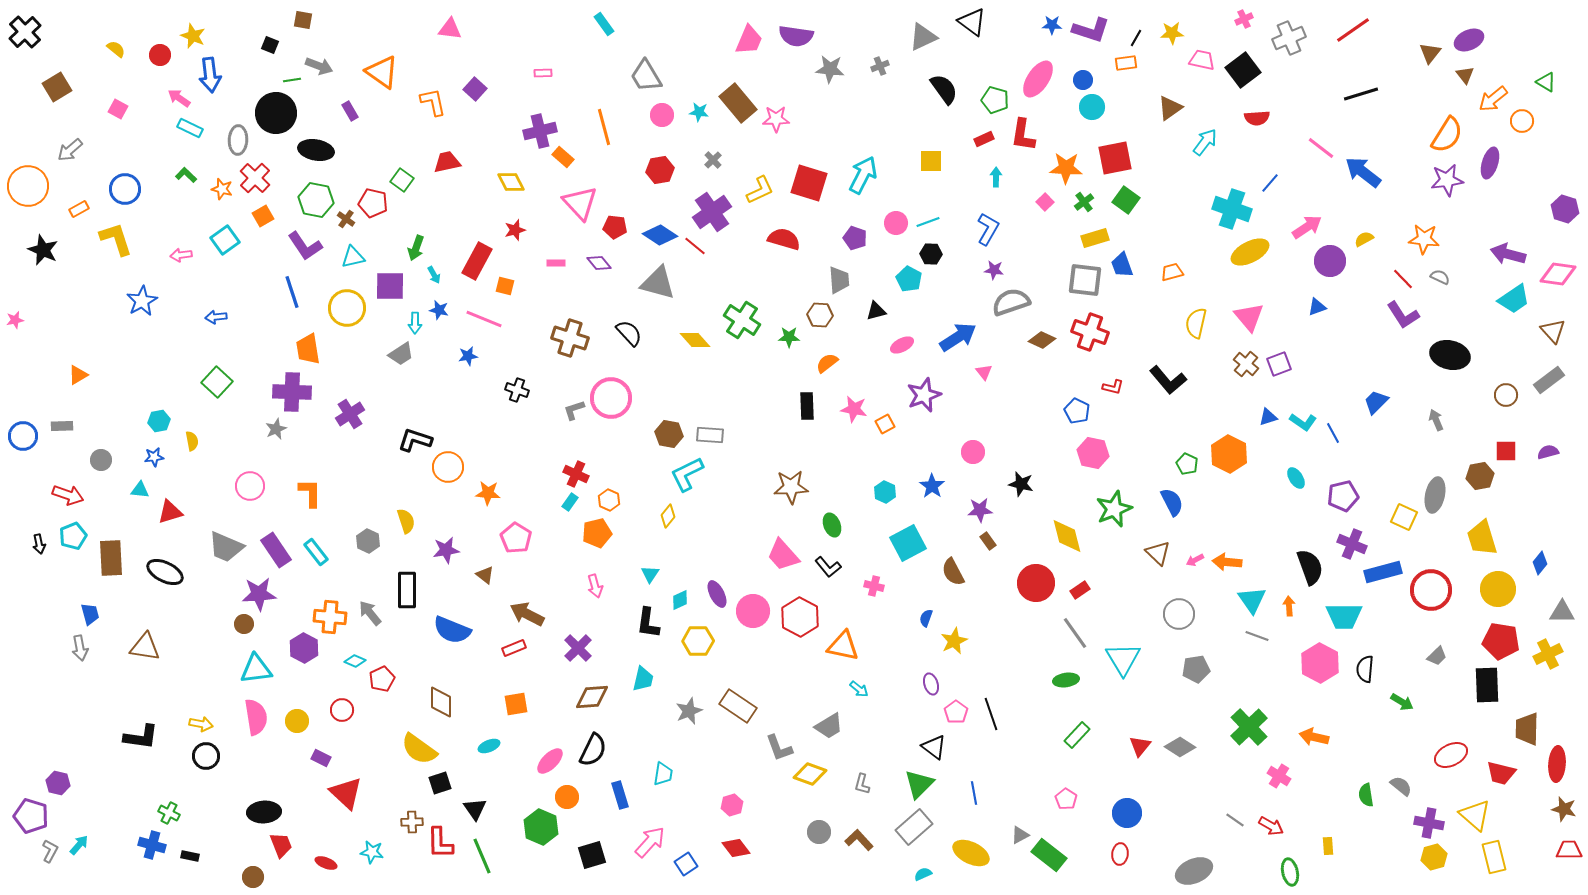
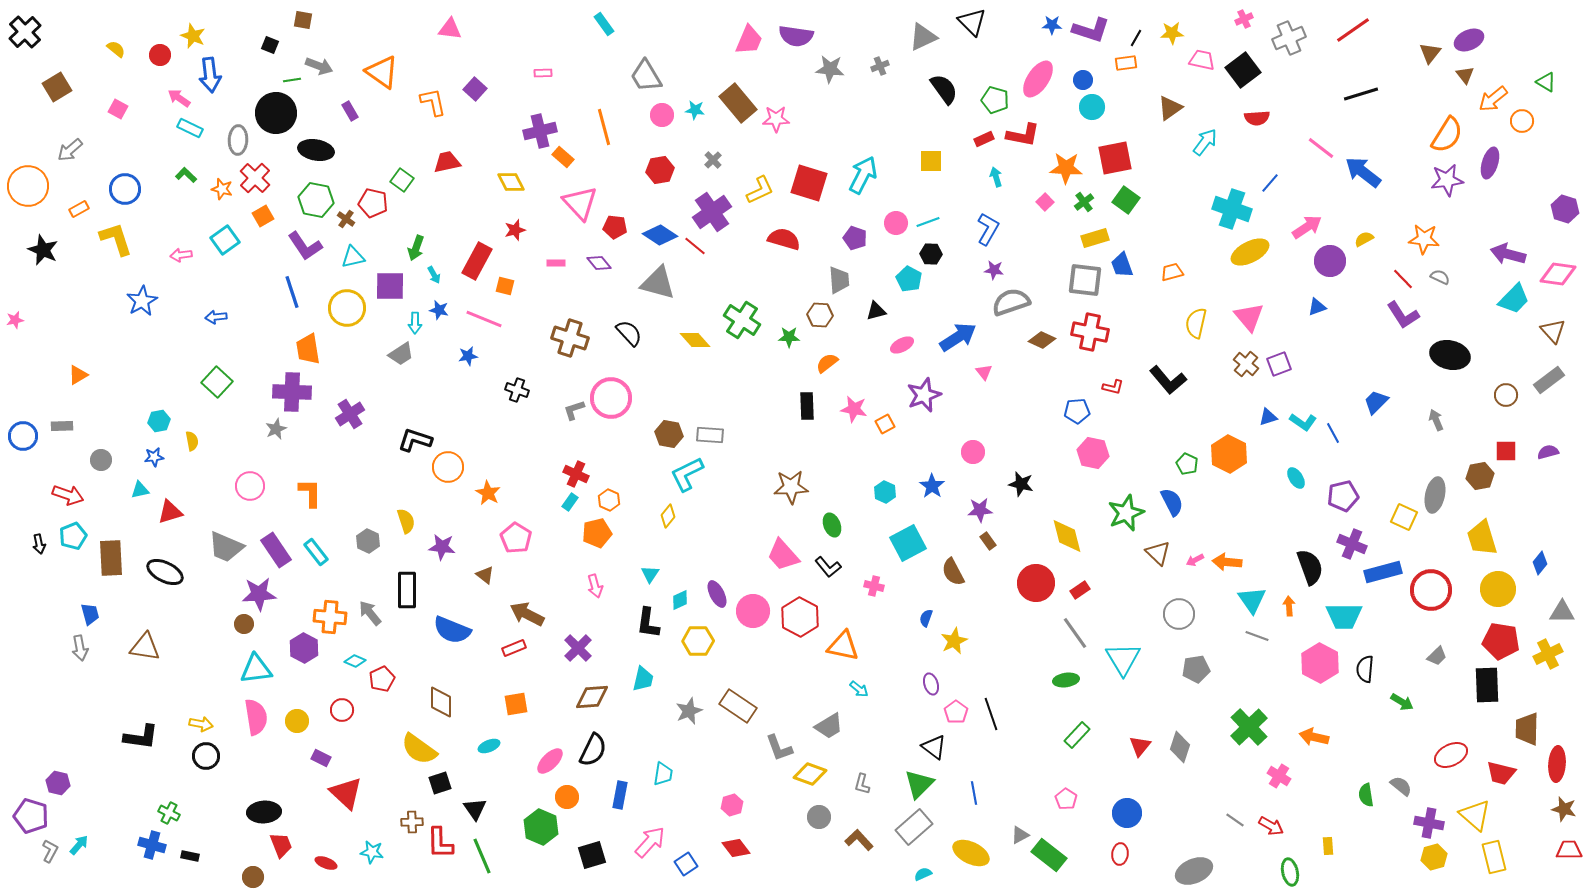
black triangle at (972, 22): rotated 8 degrees clockwise
cyan star at (699, 112): moved 4 px left, 2 px up
red L-shape at (1023, 135): rotated 88 degrees counterclockwise
cyan arrow at (996, 177): rotated 18 degrees counterclockwise
cyan trapezoid at (1514, 299): rotated 12 degrees counterclockwise
red cross at (1090, 332): rotated 9 degrees counterclockwise
blue pentagon at (1077, 411): rotated 30 degrees counterclockwise
cyan triangle at (140, 490): rotated 18 degrees counterclockwise
orange star at (488, 493): rotated 25 degrees clockwise
green star at (1114, 509): moved 12 px right, 4 px down
purple star at (446, 550): moved 4 px left, 3 px up; rotated 16 degrees clockwise
gray diamond at (1180, 747): rotated 76 degrees clockwise
blue rectangle at (620, 795): rotated 28 degrees clockwise
gray circle at (819, 832): moved 15 px up
